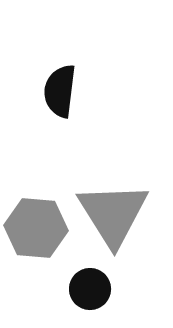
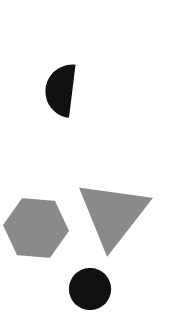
black semicircle: moved 1 px right, 1 px up
gray triangle: rotated 10 degrees clockwise
